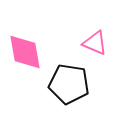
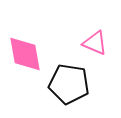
pink diamond: moved 2 px down
